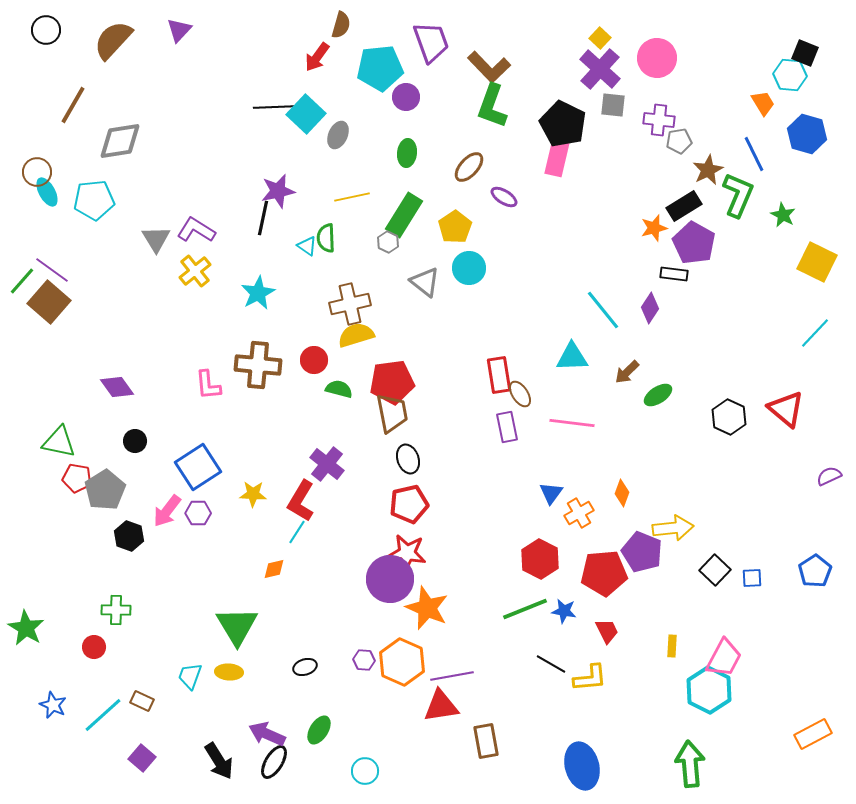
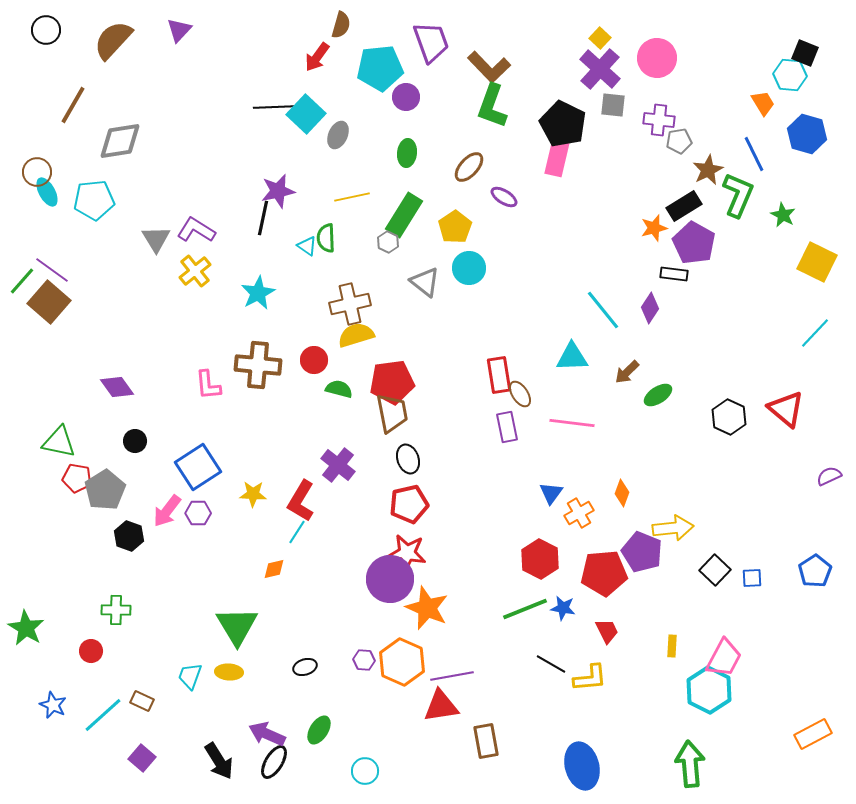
purple cross at (327, 464): moved 11 px right, 1 px down
blue star at (564, 611): moved 1 px left, 3 px up
red circle at (94, 647): moved 3 px left, 4 px down
